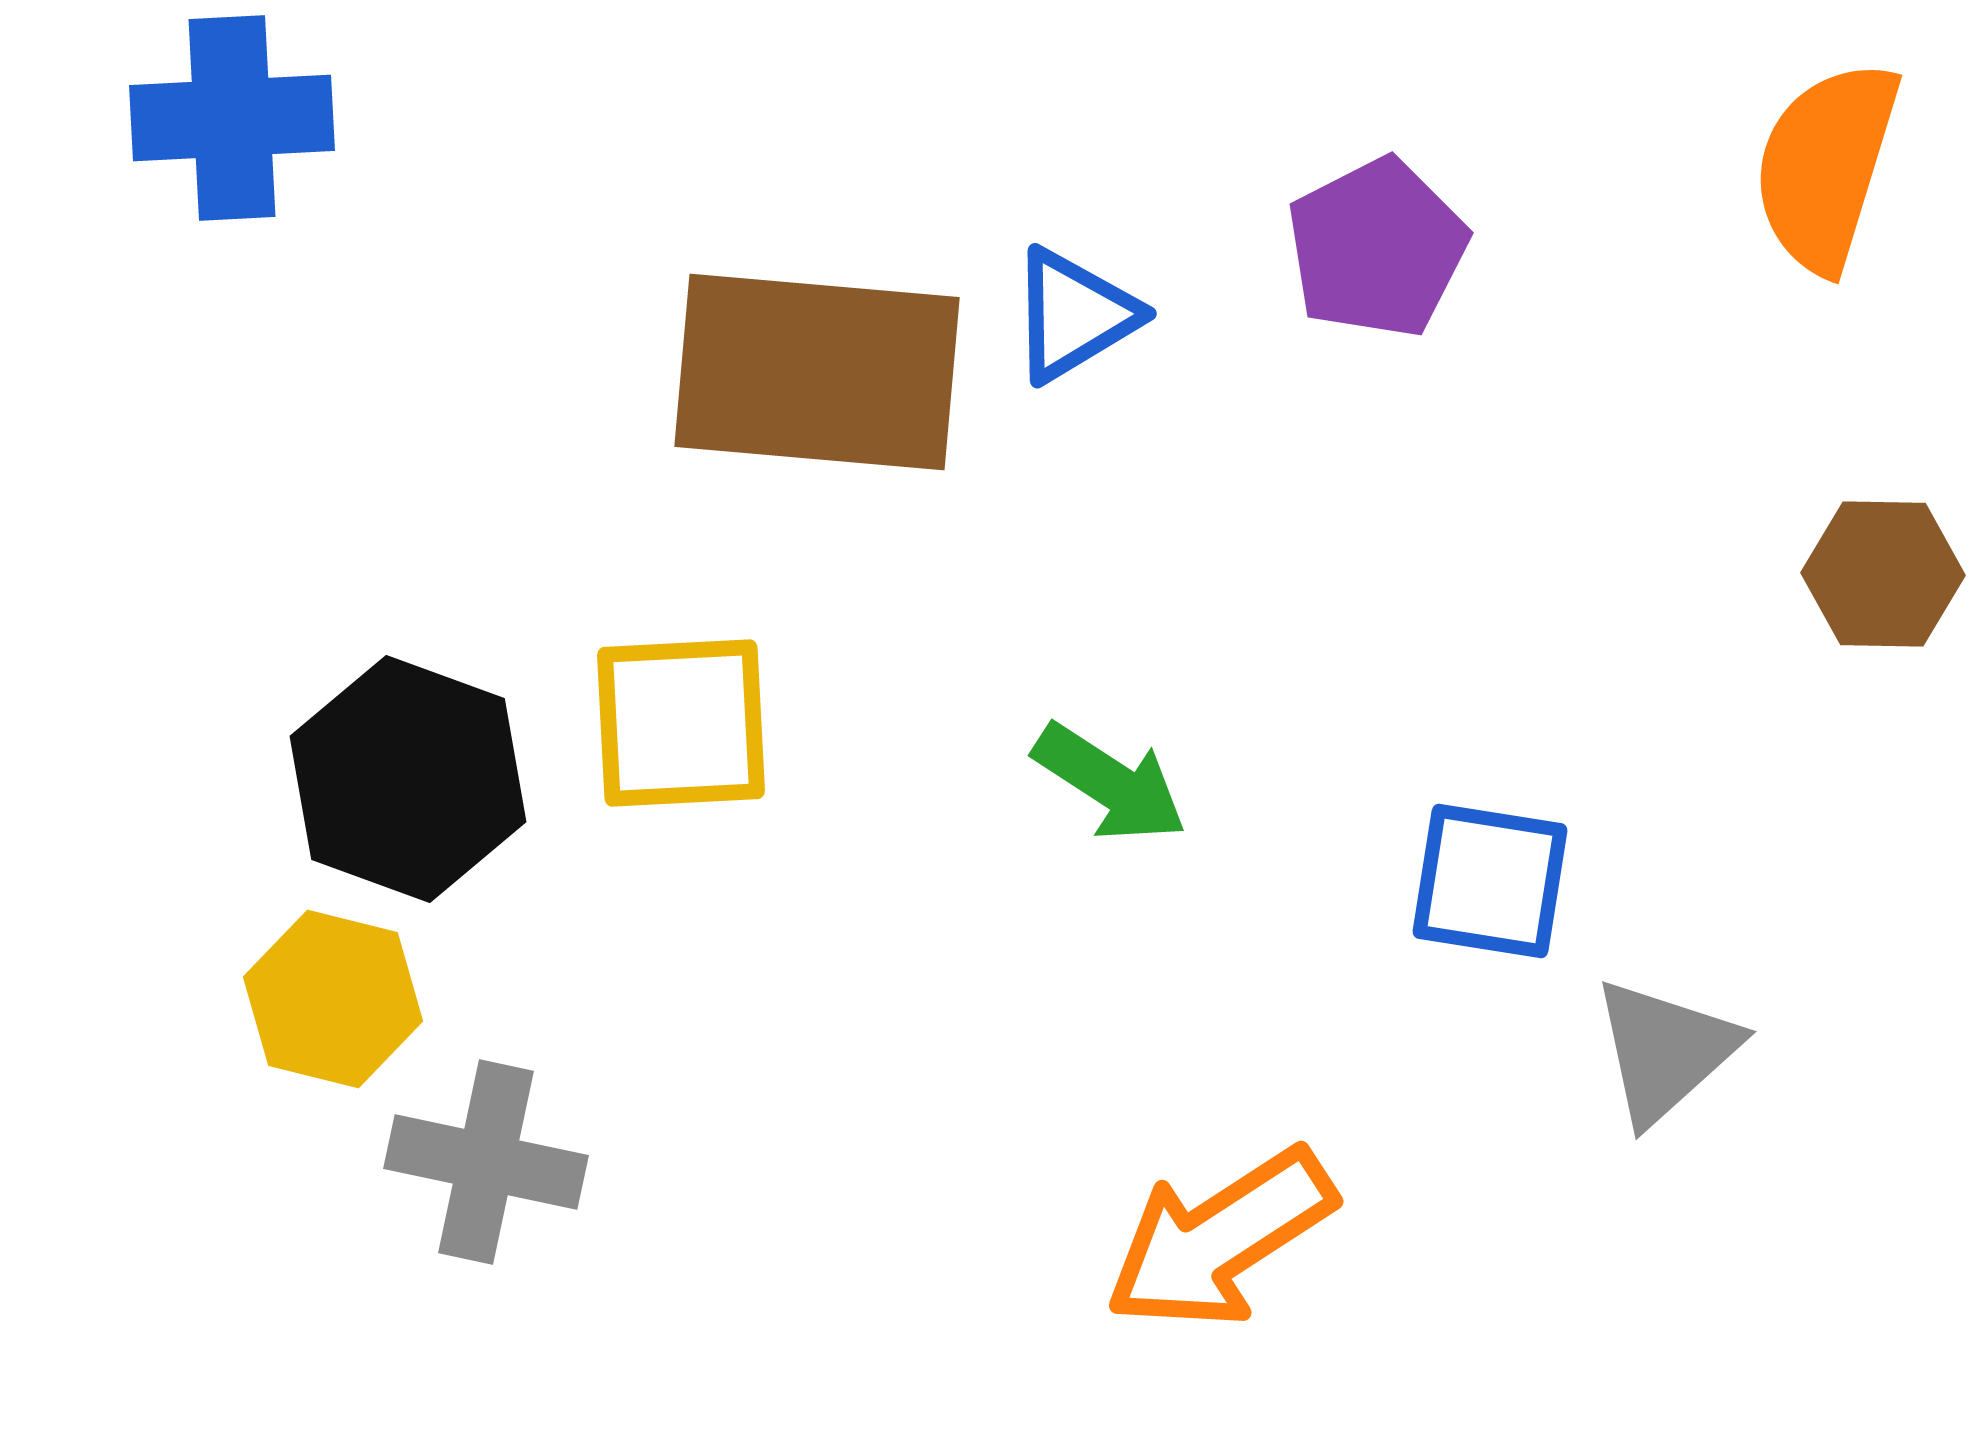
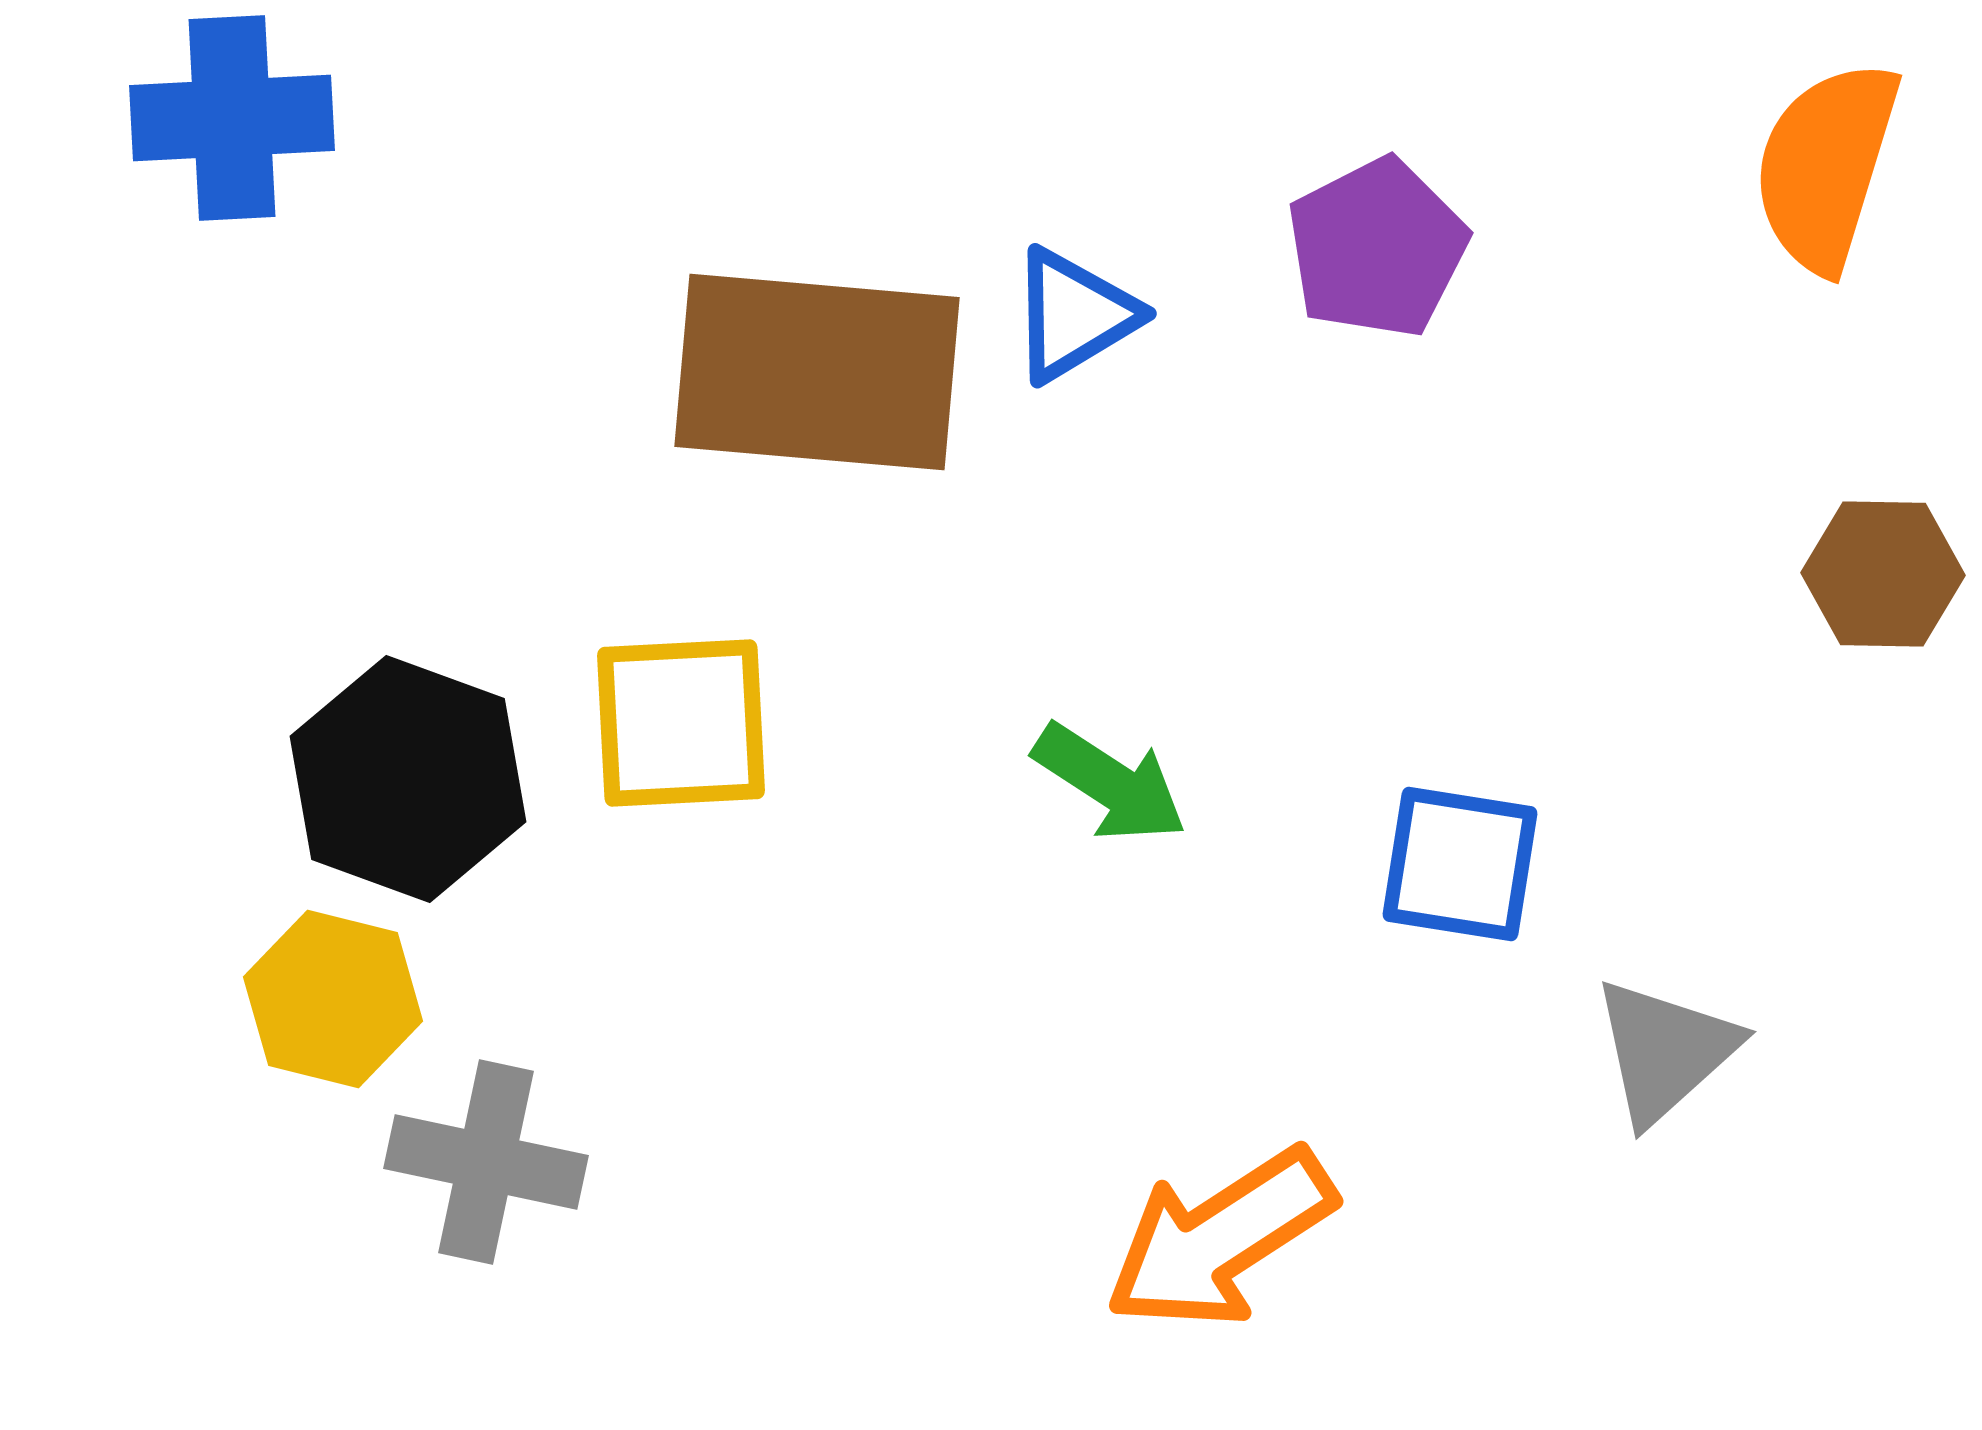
blue square: moved 30 px left, 17 px up
